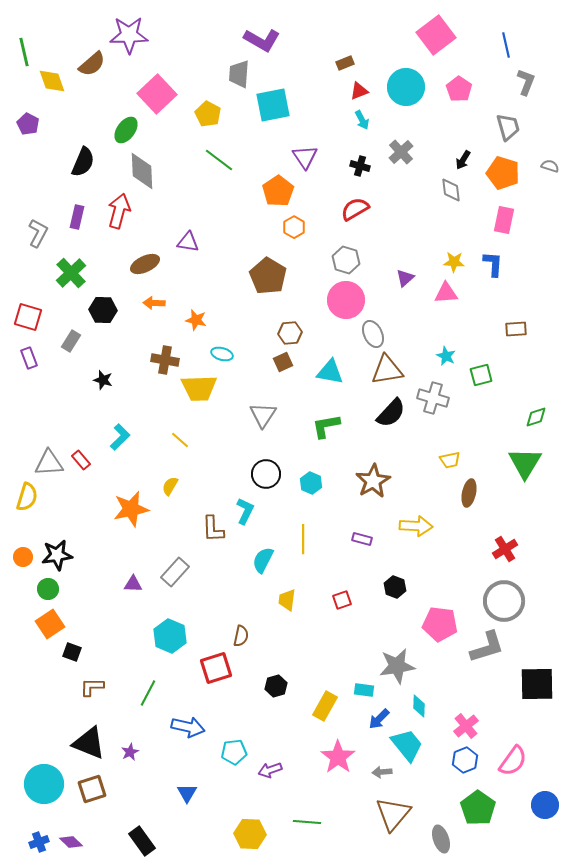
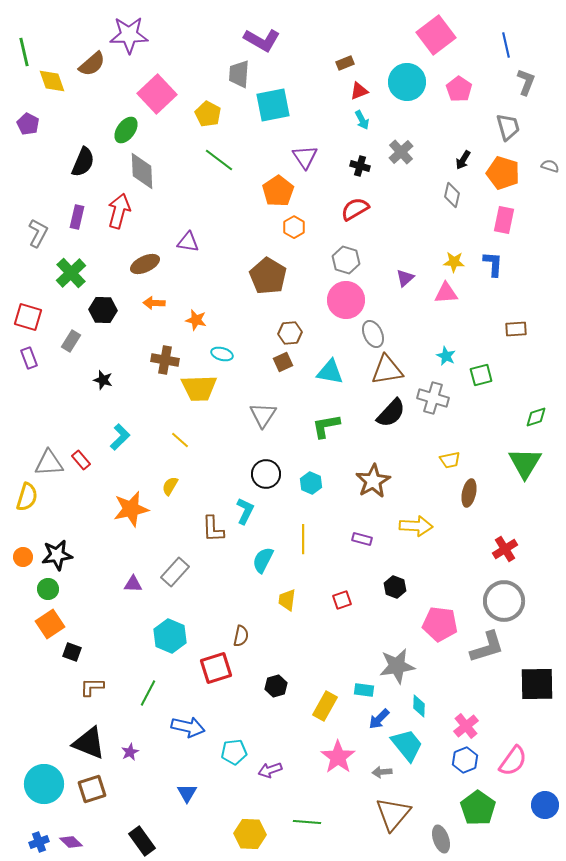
cyan circle at (406, 87): moved 1 px right, 5 px up
gray diamond at (451, 190): moved 1 px right, 5 px down; rotated 20 degrees clockwise
